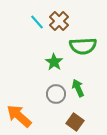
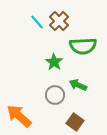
green arrow: moved 3 px up; rotated 42 degrees counterclockwise
gray circle: moved 1 px left, 1 px down
